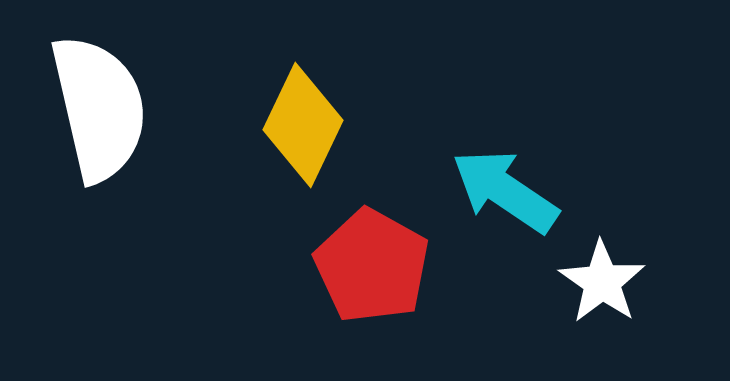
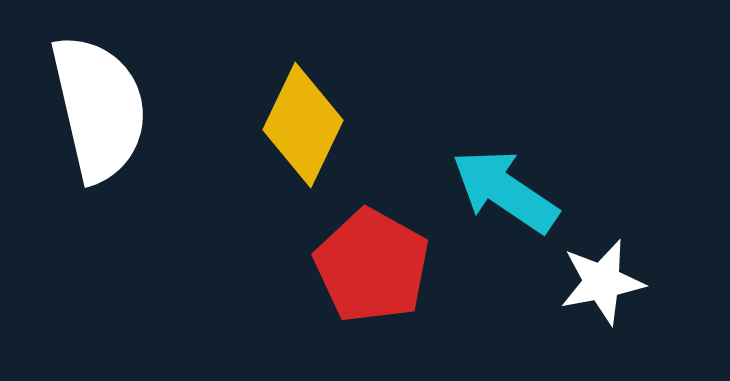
white star: rotated 26 degrees clockwise
